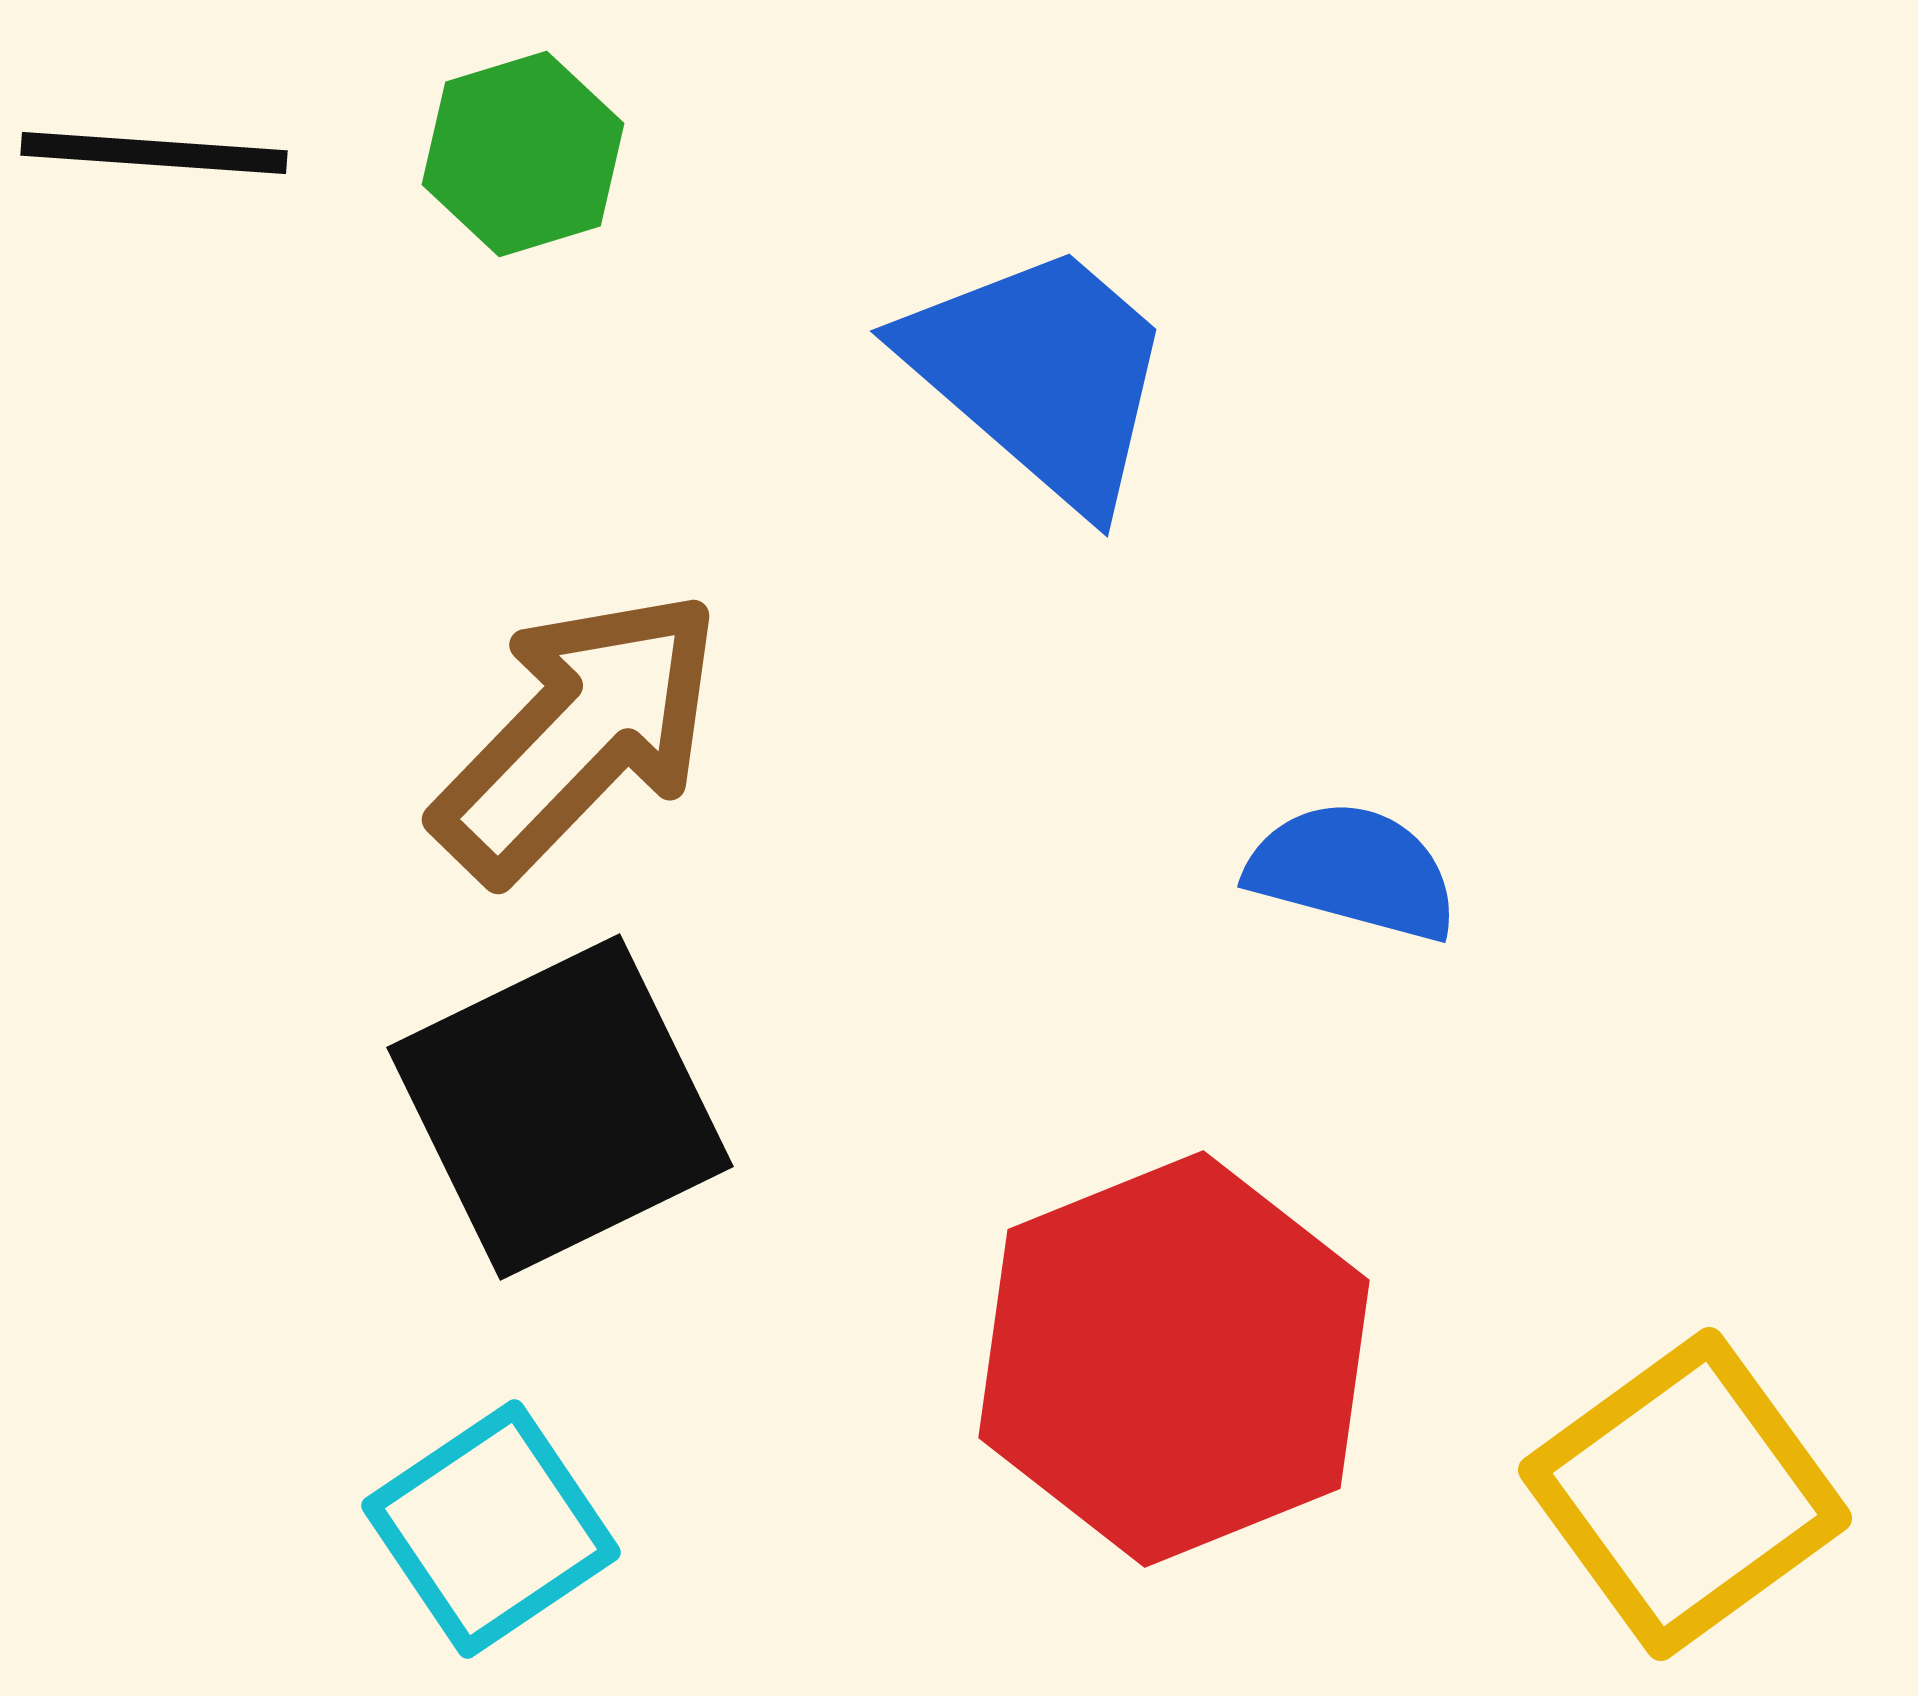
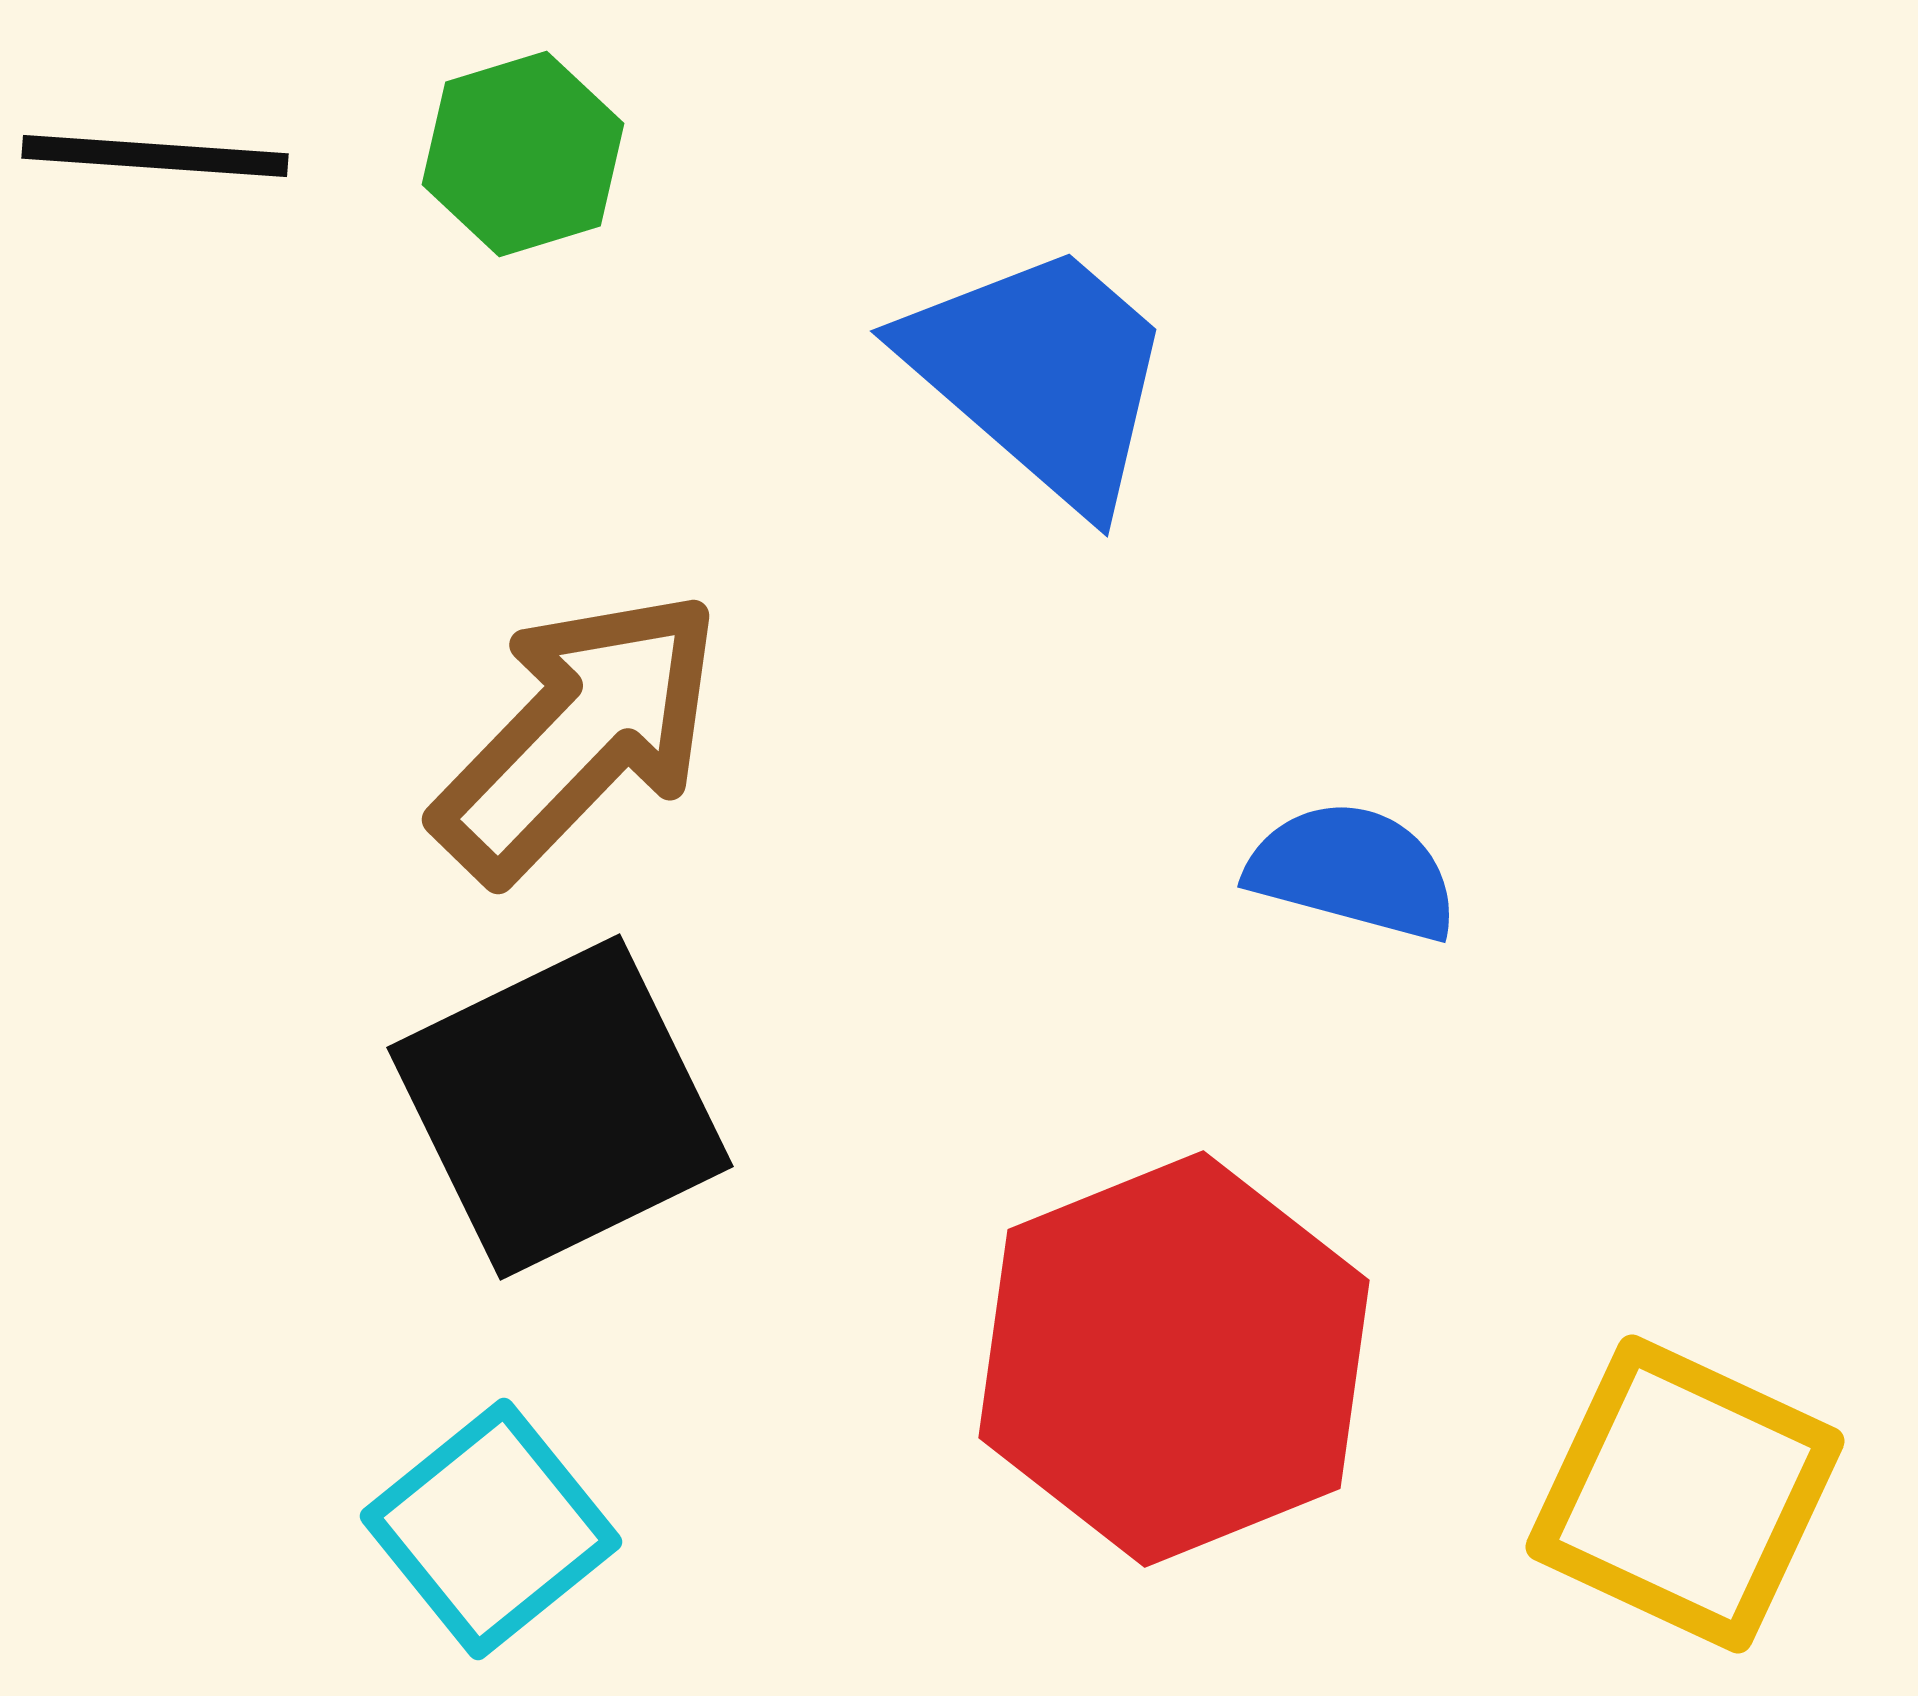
black line: moved 1 px right, 3 px down
yellow square: rotated 29 degrees counterclockwise
cyan square: rotated 5 degrees counterclockwise
